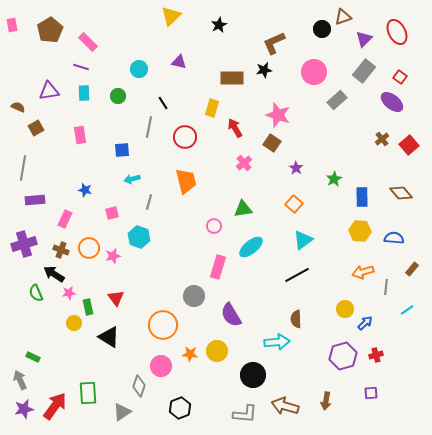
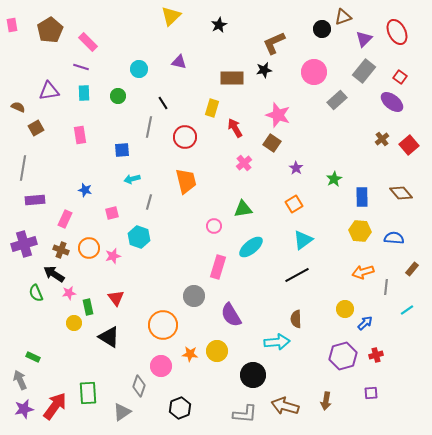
orange square at (294, 204): rotated 18 degrees clockwise
